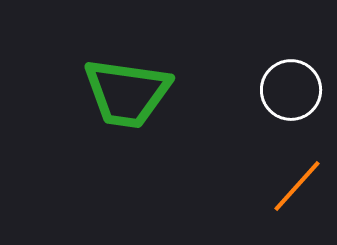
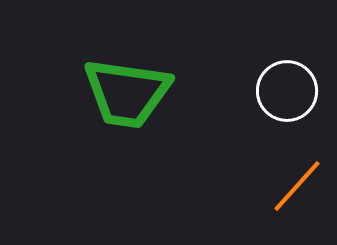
white circle: moved 4 px left, 1 px down
